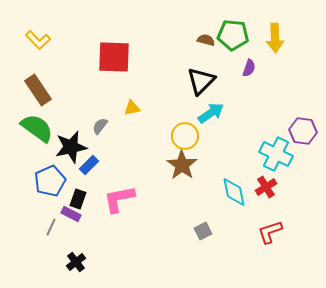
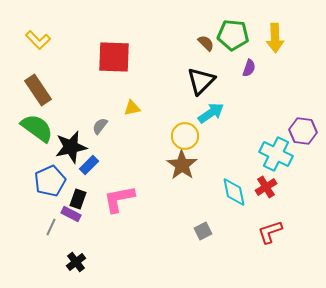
brown semicircle: moved 3 px down; rotated 30 degrees clockwise
